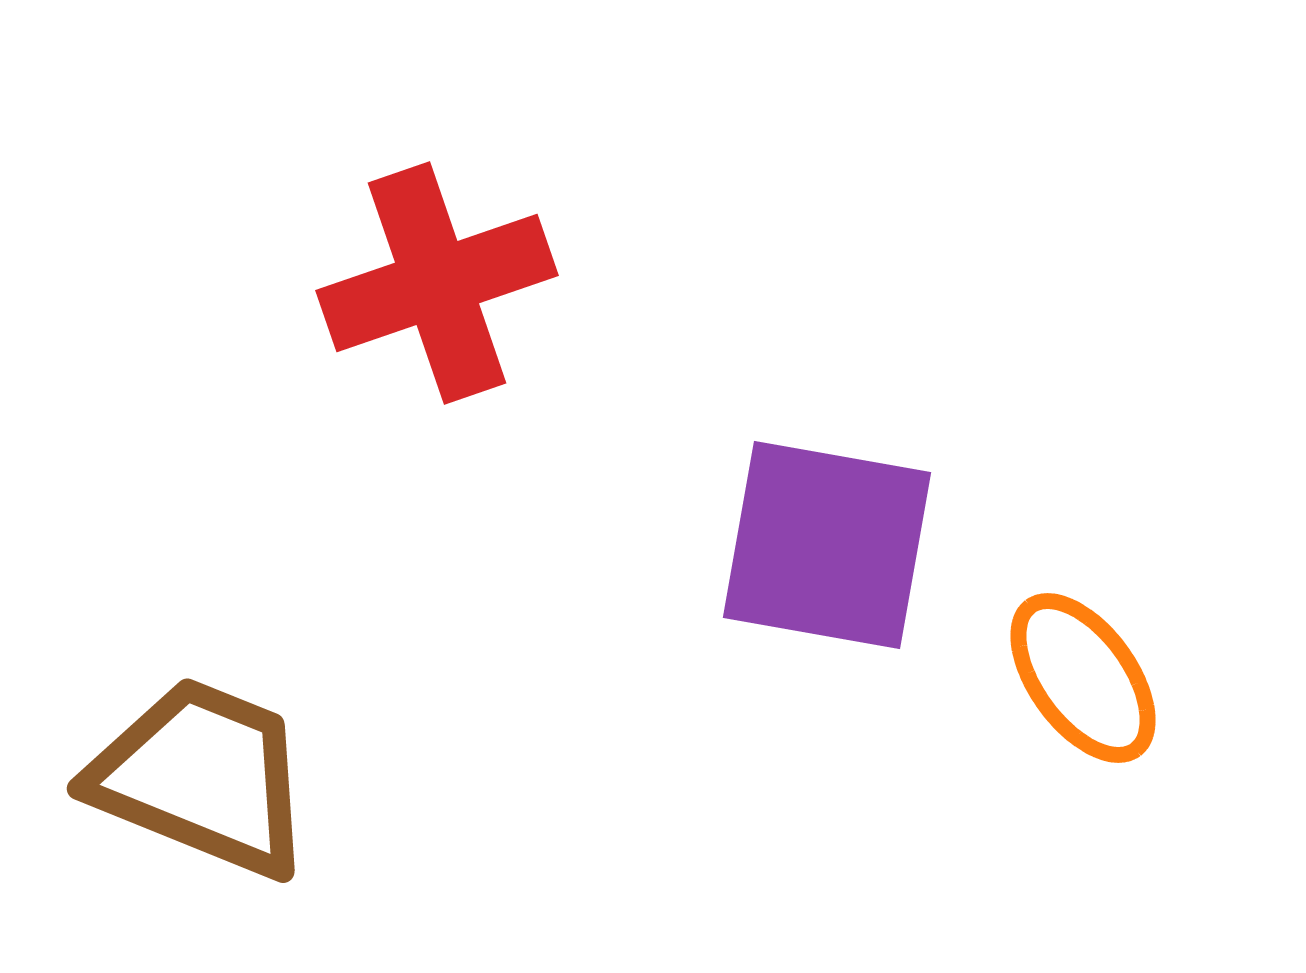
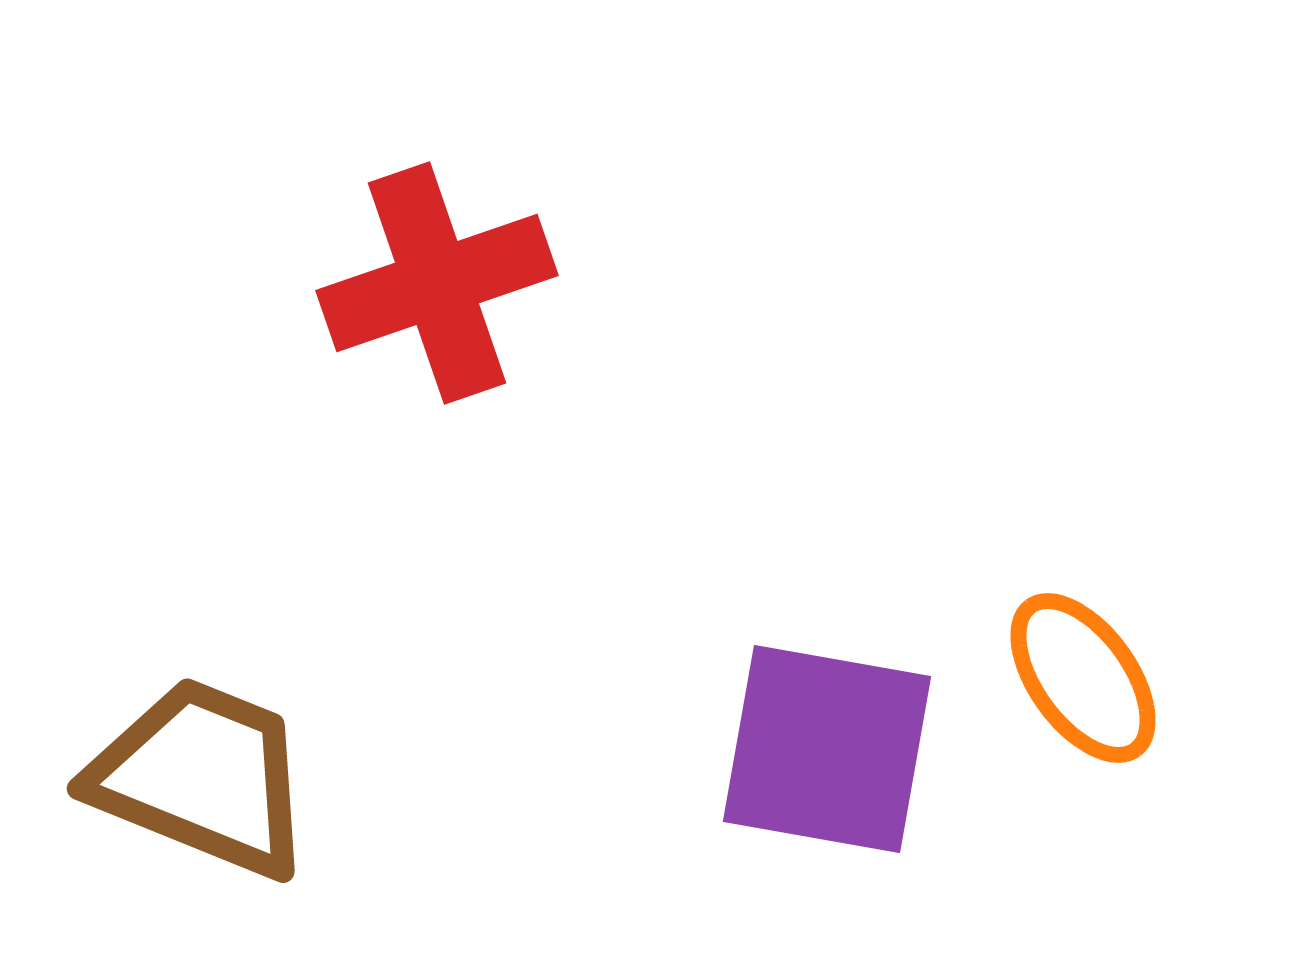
purple square: moved 204 px down
